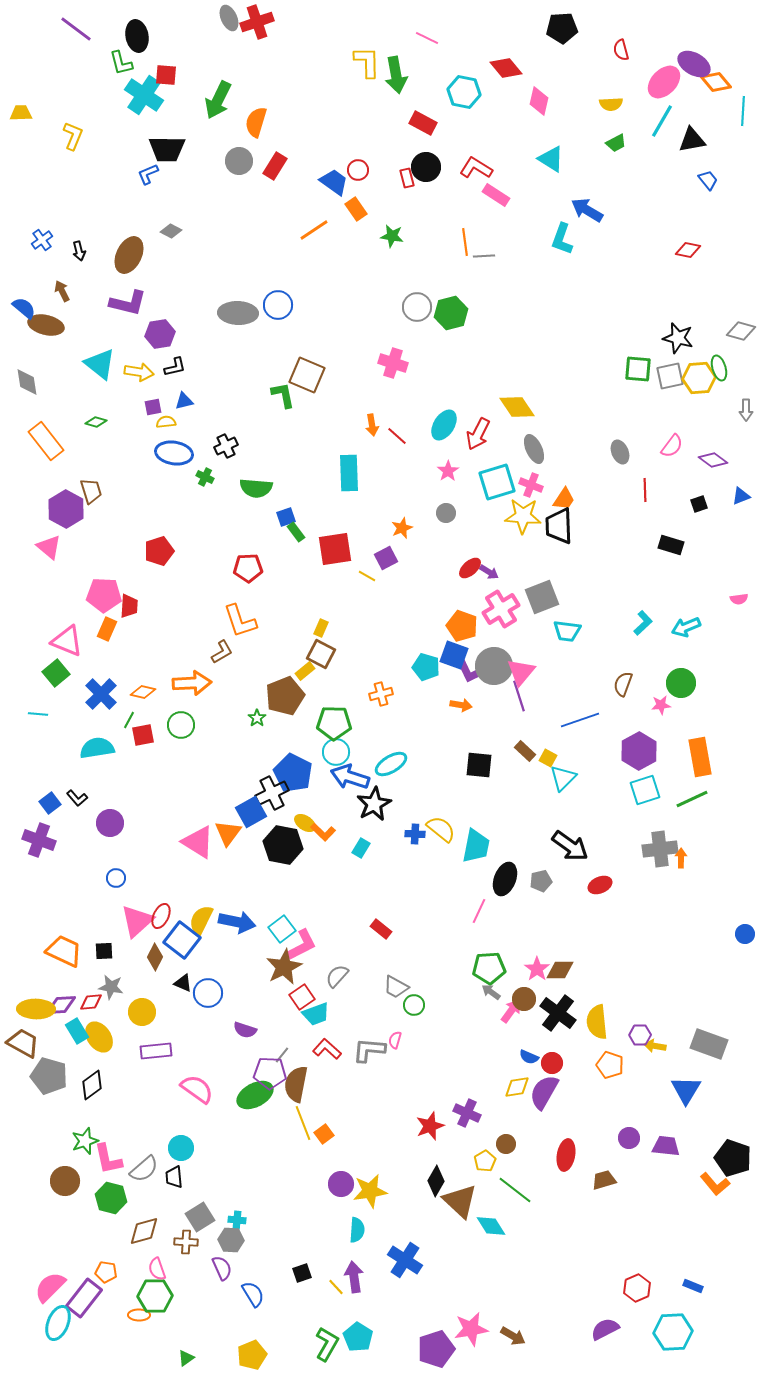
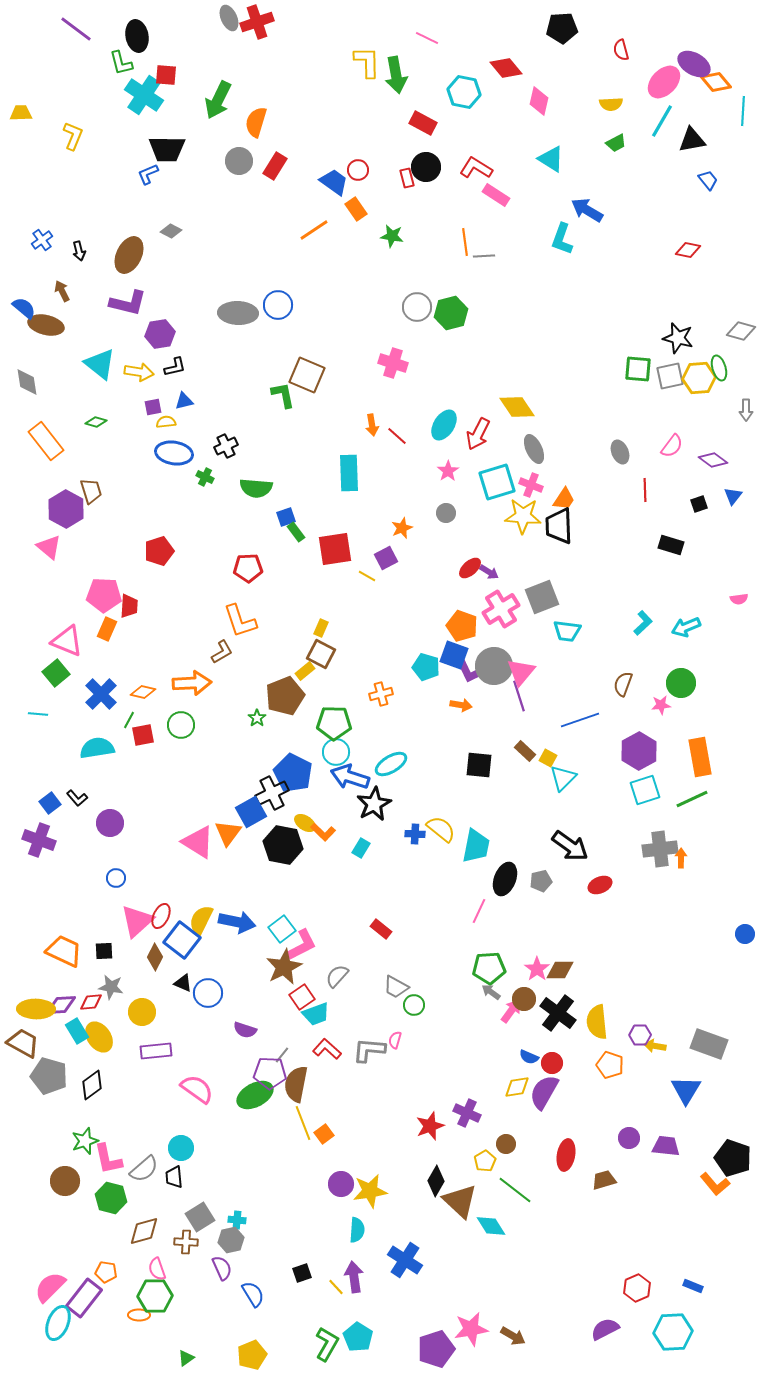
blue triangle at (741, 496): moved 8 px left; rotated 30 degrees counterclockwise
gray hexagon at (231, 1240): rotated 15 degrees counterclockwise
